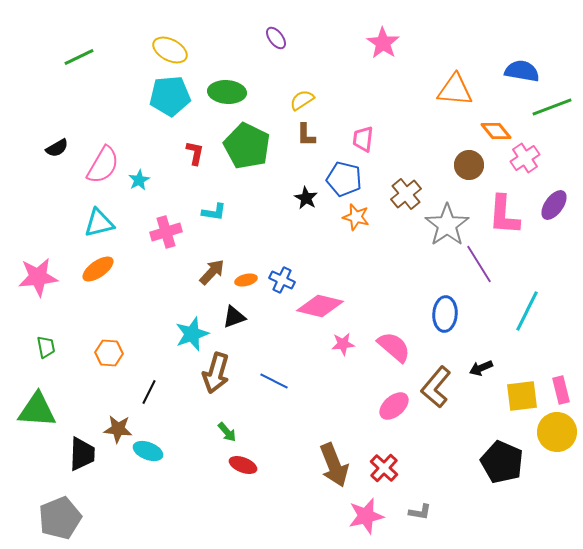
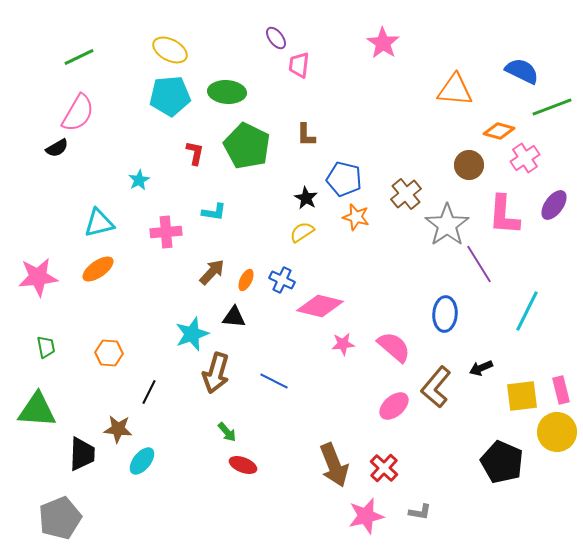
blue semicircle at (522, 71): rotated 16 degrees clockwise
yellow semicircle at (302, 100): moved 132 px down
orange diamond at (496, 131): moved 3 px right; rotated 36 degrees counterclockwise
pink trapezoid at (363, 139): moved 64 px left, 74 px up
pink semicircle at (103, 165): moved 25 px left, 52 px up
pink cross at (166, 232): rotated 12 degrees clockwise
orange ellipse at (246, 280): rotated 50 degrees counterclockwise
black triangle at (234, 317): rotated 25 degrees clockwise
cyan ellipse at (148, 451): moved 6 px left, 10 px down; rotated 72 degrees counterclockwise
